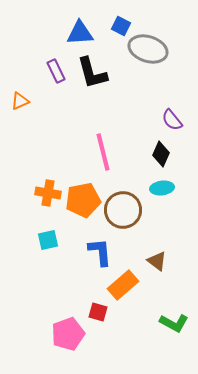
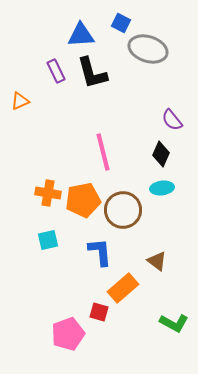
blue square: moved 3 px up
blue triangle: moved 1 px right, 2 px down
orange rectangle: moved 3 px down
red square: moved 1 px right
